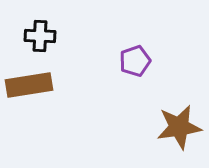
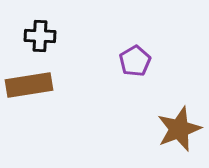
purple pentagon: rotated 12 degrees counterclockwise
brown star: moved 2 px down; rotated 12 degrees counterclockwise
